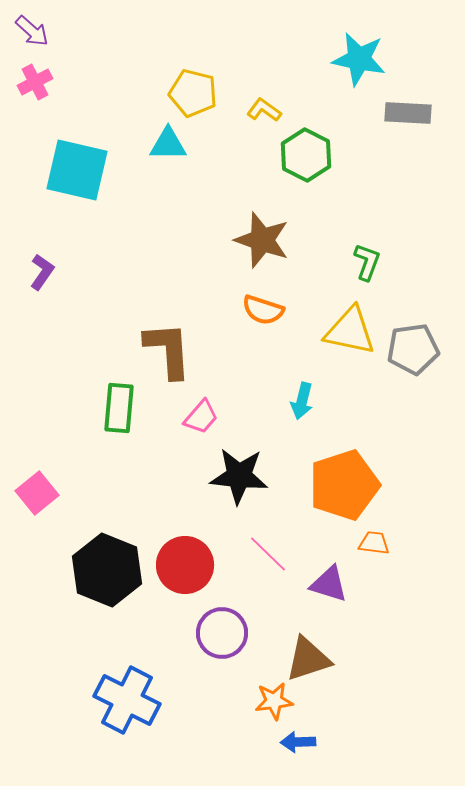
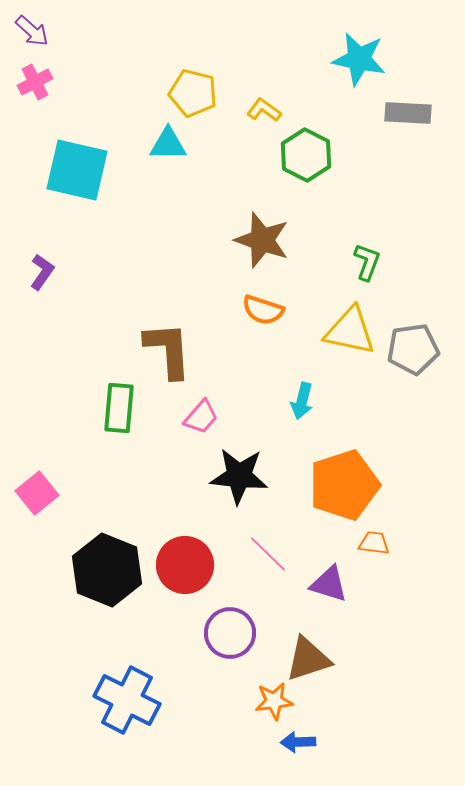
purple circle: moved 8 px right
